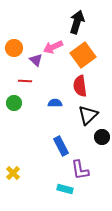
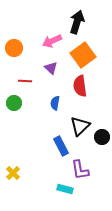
pink arrow: moved 1 px left, 6 px up
purple triangle: moved 15 px right, 8 px down
blue semicircle: rotated 80 degrees counterclockwise
black triangle: moved 8 px left, 11 px down
